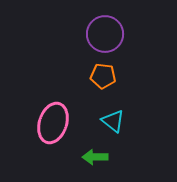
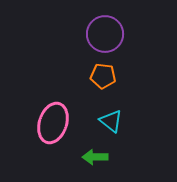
cyan triangle: moved 2 px left
